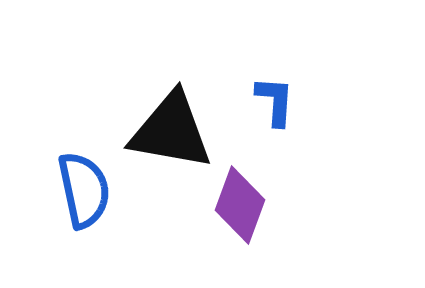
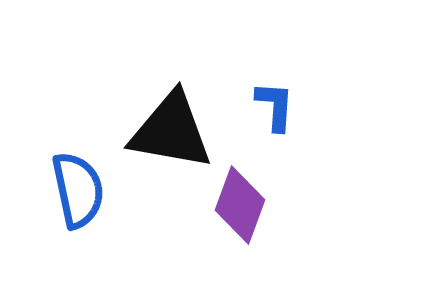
blue L-shape: moved 5 px down
blue semicircle: moved 6 px left
